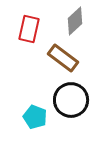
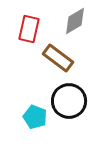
gray diamond: rotated 12 degrees clockwise
brown rectangle: moved 5 px left
black circle: moved 2 px left, 1 px down
